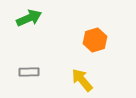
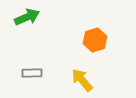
green arrow: moved 2 px left, 1 px up
gray rectangle: moved 3 px right, 1 px down
